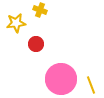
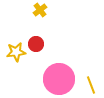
yellow cross: rotated 32 degrees clockwise
yellow star: moved 29 px down
pink circle: moved 2 px left
